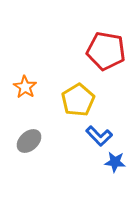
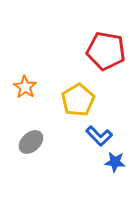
gray ellipse: moved 2 px right, 1 px down
